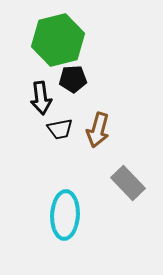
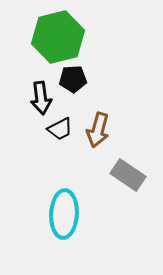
green hexagon: moved 3 px up
black trapezoid: rotated 16 degrees counterclockwise
gray rectangle: moved 8 px up; rotated 12 degrees counterclockwise
cyan ellipse: moved 1 px left, 1 px up
